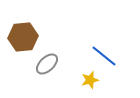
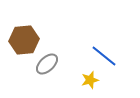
brown hexagon: moved 1 px right, 3 px down
